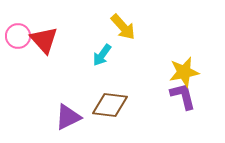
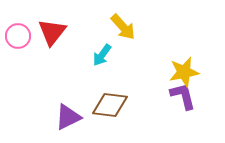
red triangle: moved 8 px right, 8 px up; rotated 20 degrees clockwise
